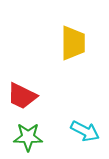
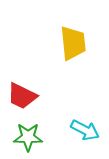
yellow trapezoid: rotated 6 degrees counterclockwise
cyan arrow: moved 1 px up
